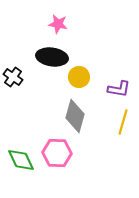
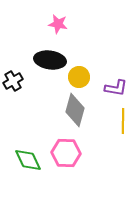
black ellipse: moved 2 px left, 3 px down
black cross: moved 4 px down; rotated 24 degrees clockwise
purple L-shape: moved 3 px left, 1 px up
gray diamond: moved 6 px up
yellow line: moved 1 px up; rotated 15 degrees counterclockwise
pink hexagon: moved 9 px right
green diamond: moved 7 px right
